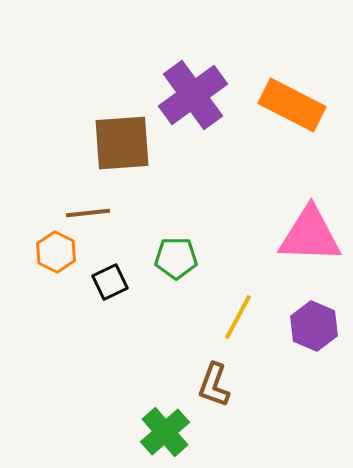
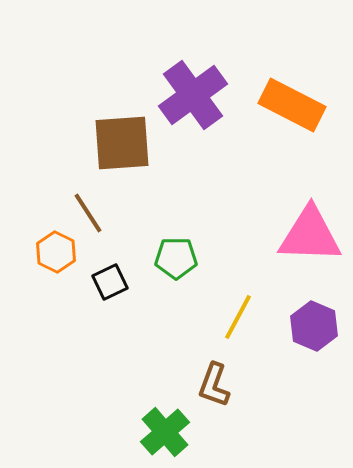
brown line: rotated 63 degrees clockwise
